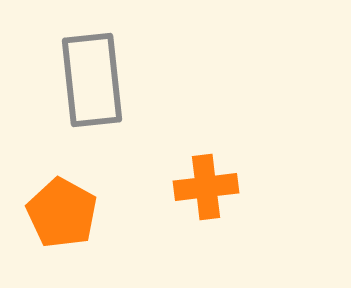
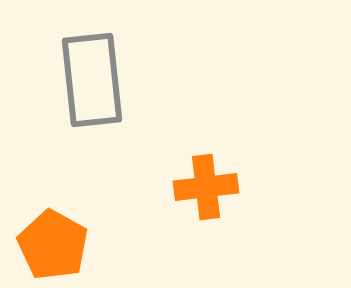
orange pentagon: moved 9 px left, 32 px down
